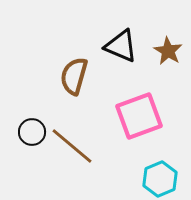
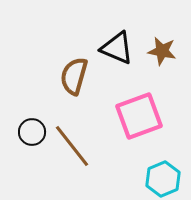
black triangle: moved 4 px left, 2 px down
brown star: moved 6 px left; rotated 20 degrees counterclockwise
brown line: rotated 12 degrees clockwise
cyan hexagon: moved 3 px right
